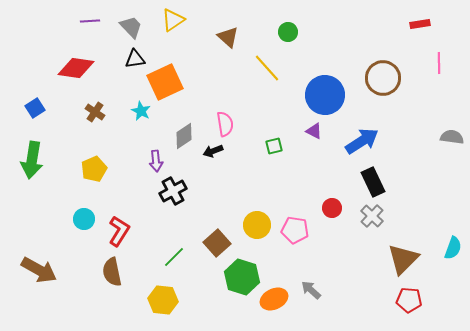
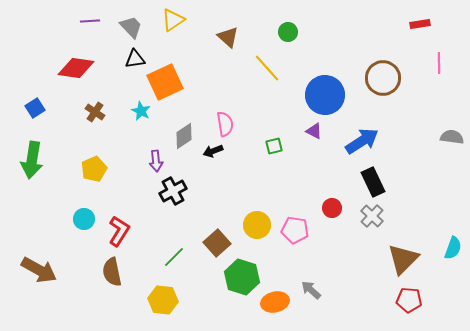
orange ellipse at (274, 299): moved 1 px right, 3 px down; rotated 12 degrees clockwise
